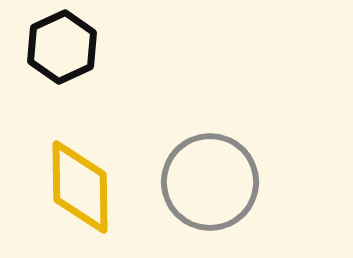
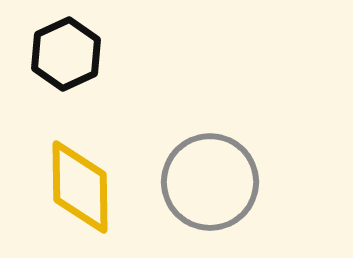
black hexagon: moved 4 px right, 7 px down
